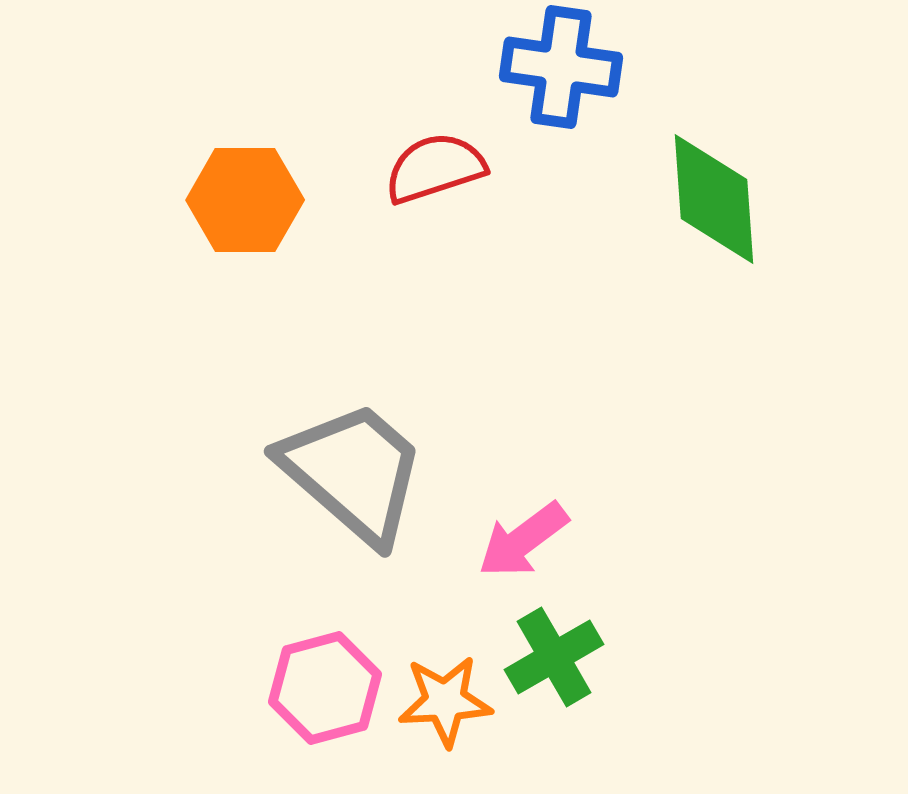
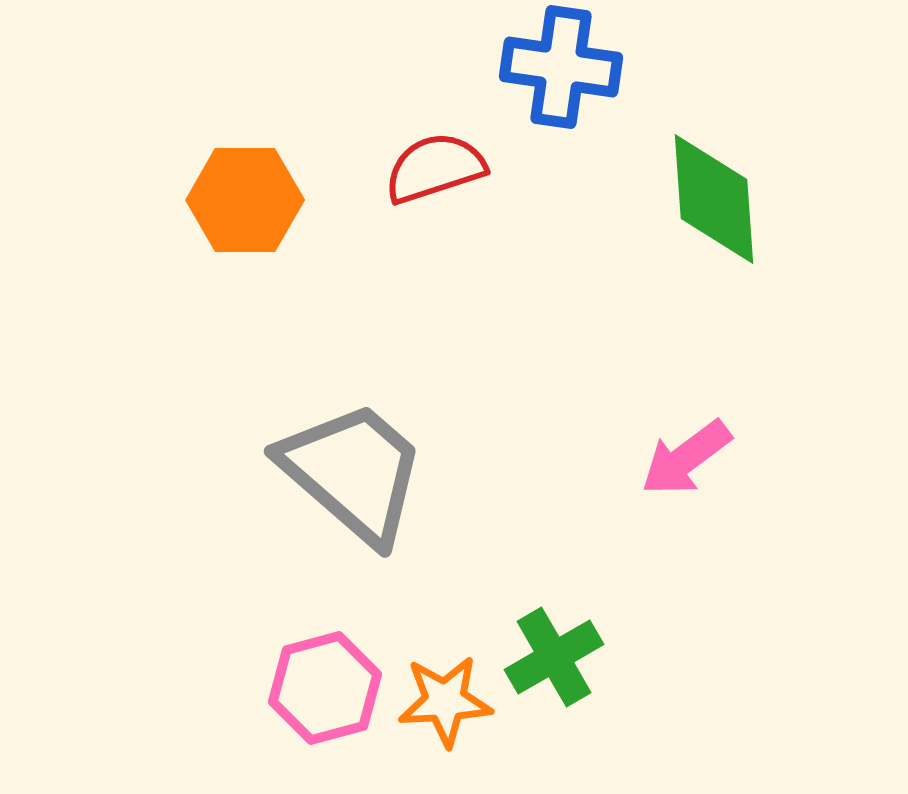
pink arrow: moved 163 px right, 82 px up
